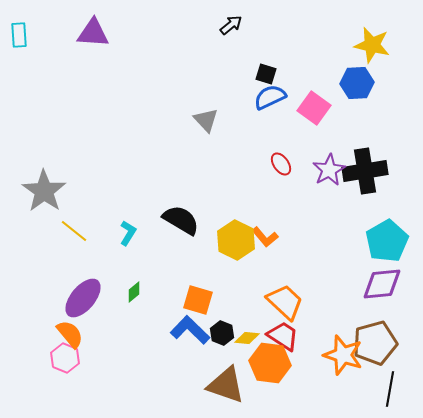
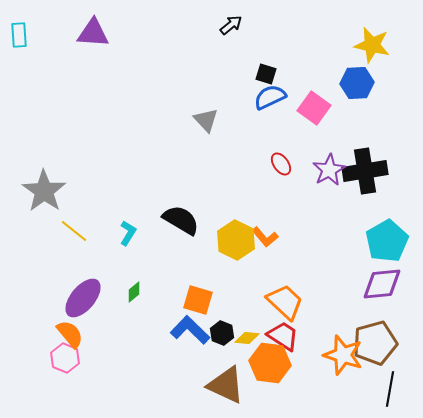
brown triangle: rotated 6 degrees clockwise
